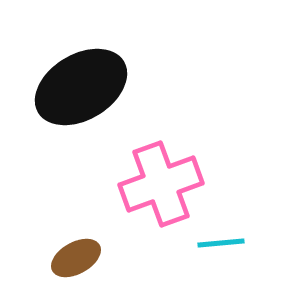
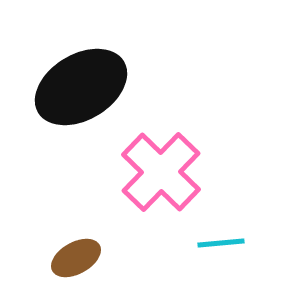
pink cross: moved 12 px up; rotated 26 degrees counterclockwise
